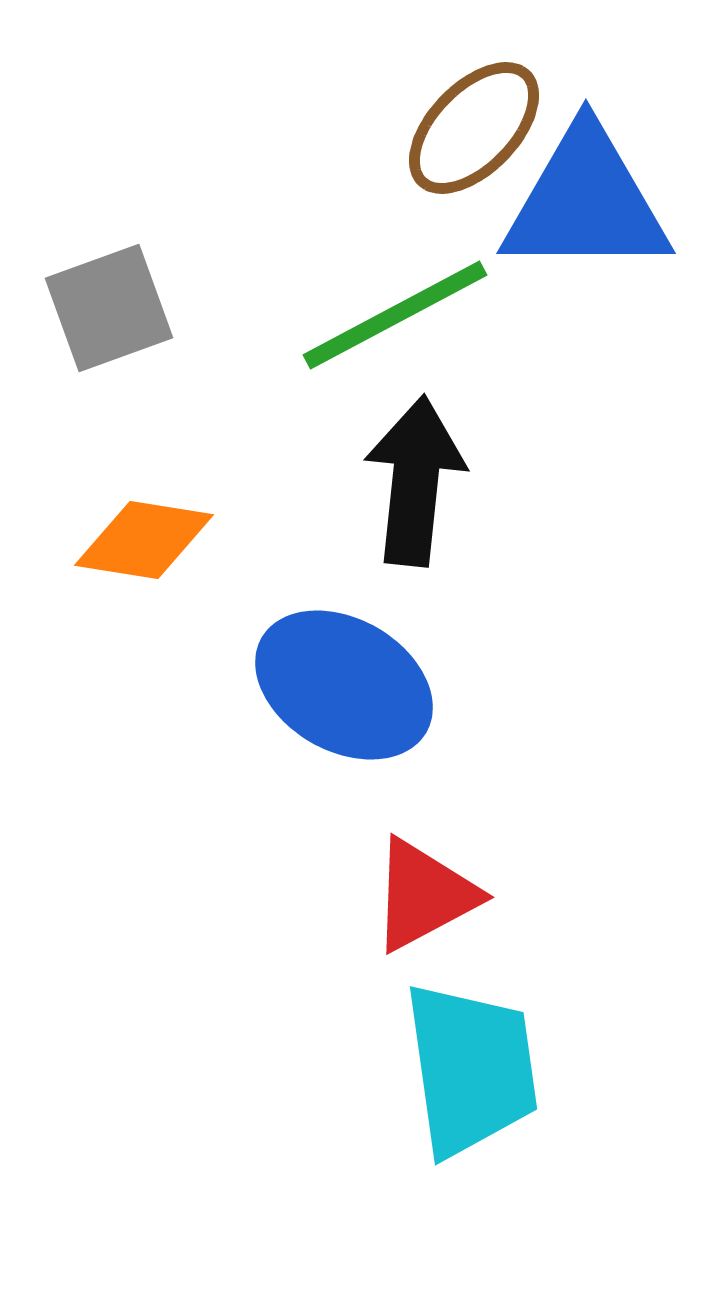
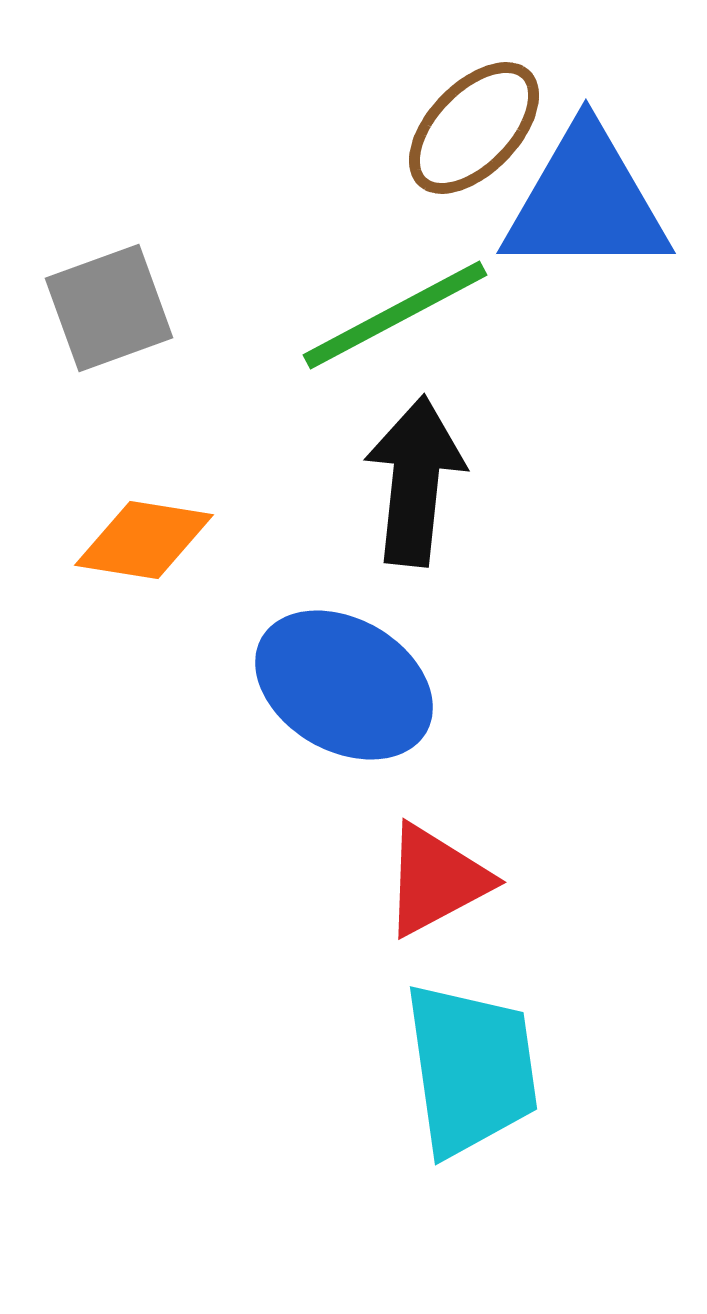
red triangle: moved 12 px right, 15 px up
